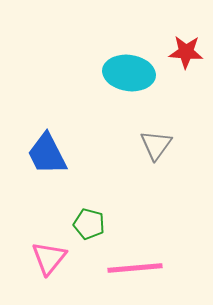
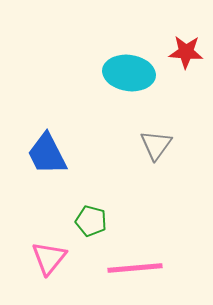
green pentagon: moved 2 px right, 3 px up
